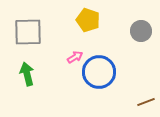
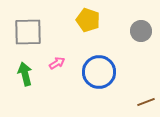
pink arrow: moved 18 px left, 6 px down
green arrow: moved 2 px left
